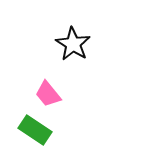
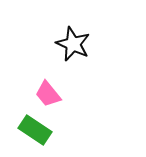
black star: rotated 8 degrees counterclockwise
